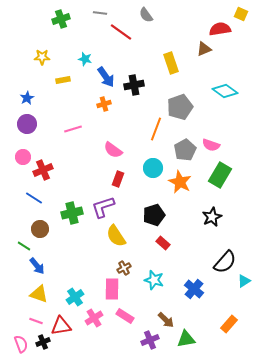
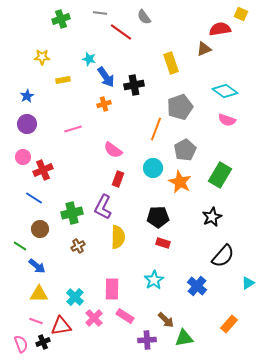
gray semicircle at (146, 15): moved 2 px left, 2 px down
cyan star at (85, 59): moved 4 px right
blue star at (27, 98): moved 2 px up
pink semicircle at (211, 145): moved 16 px right, 25 px up
purple L-shape at (103, 207): rotated 45 degrees counterclockwise
black pentagon at (154, 215): moved 4 px right, 2 px down; rotated 15 degrees clockwise
yellow semicircle at (116, 236): moved 2 px right, 1 px down; rotated 145 degrees counterclockwise
red rectangle at (163, 243): rotated 24 degrees counterclockwise
green line at (24, 246): moved 4 px left
black semicircle at (225, 262): moved 2 px left, 6 px up
blue arrow at (37, 266): rotated 12 degrees counterclockwise
brown cross at (124, 268): moved 46 px left, 22 px up
cyan star at (154, 280): rotated 24 degrees clockwise
cyan triangle at (244, 281): moved 4 px right, 2 px down
blue cross at (194, 289): moved 3 px right, 3 px up
yellow triangle at (39, 294): rotated 18 degrees counterclockwise
cyan cross at (75, 297): rotated 12 degrees counterclockwise
pink cross at (94, 318): rotated 12 degrees counterclockwise
green triangle at (186, 339): moved 2 px left, 1 px up
purple cross at (150, 340): moved 3 px left; rotated 18 degrees clockwise
